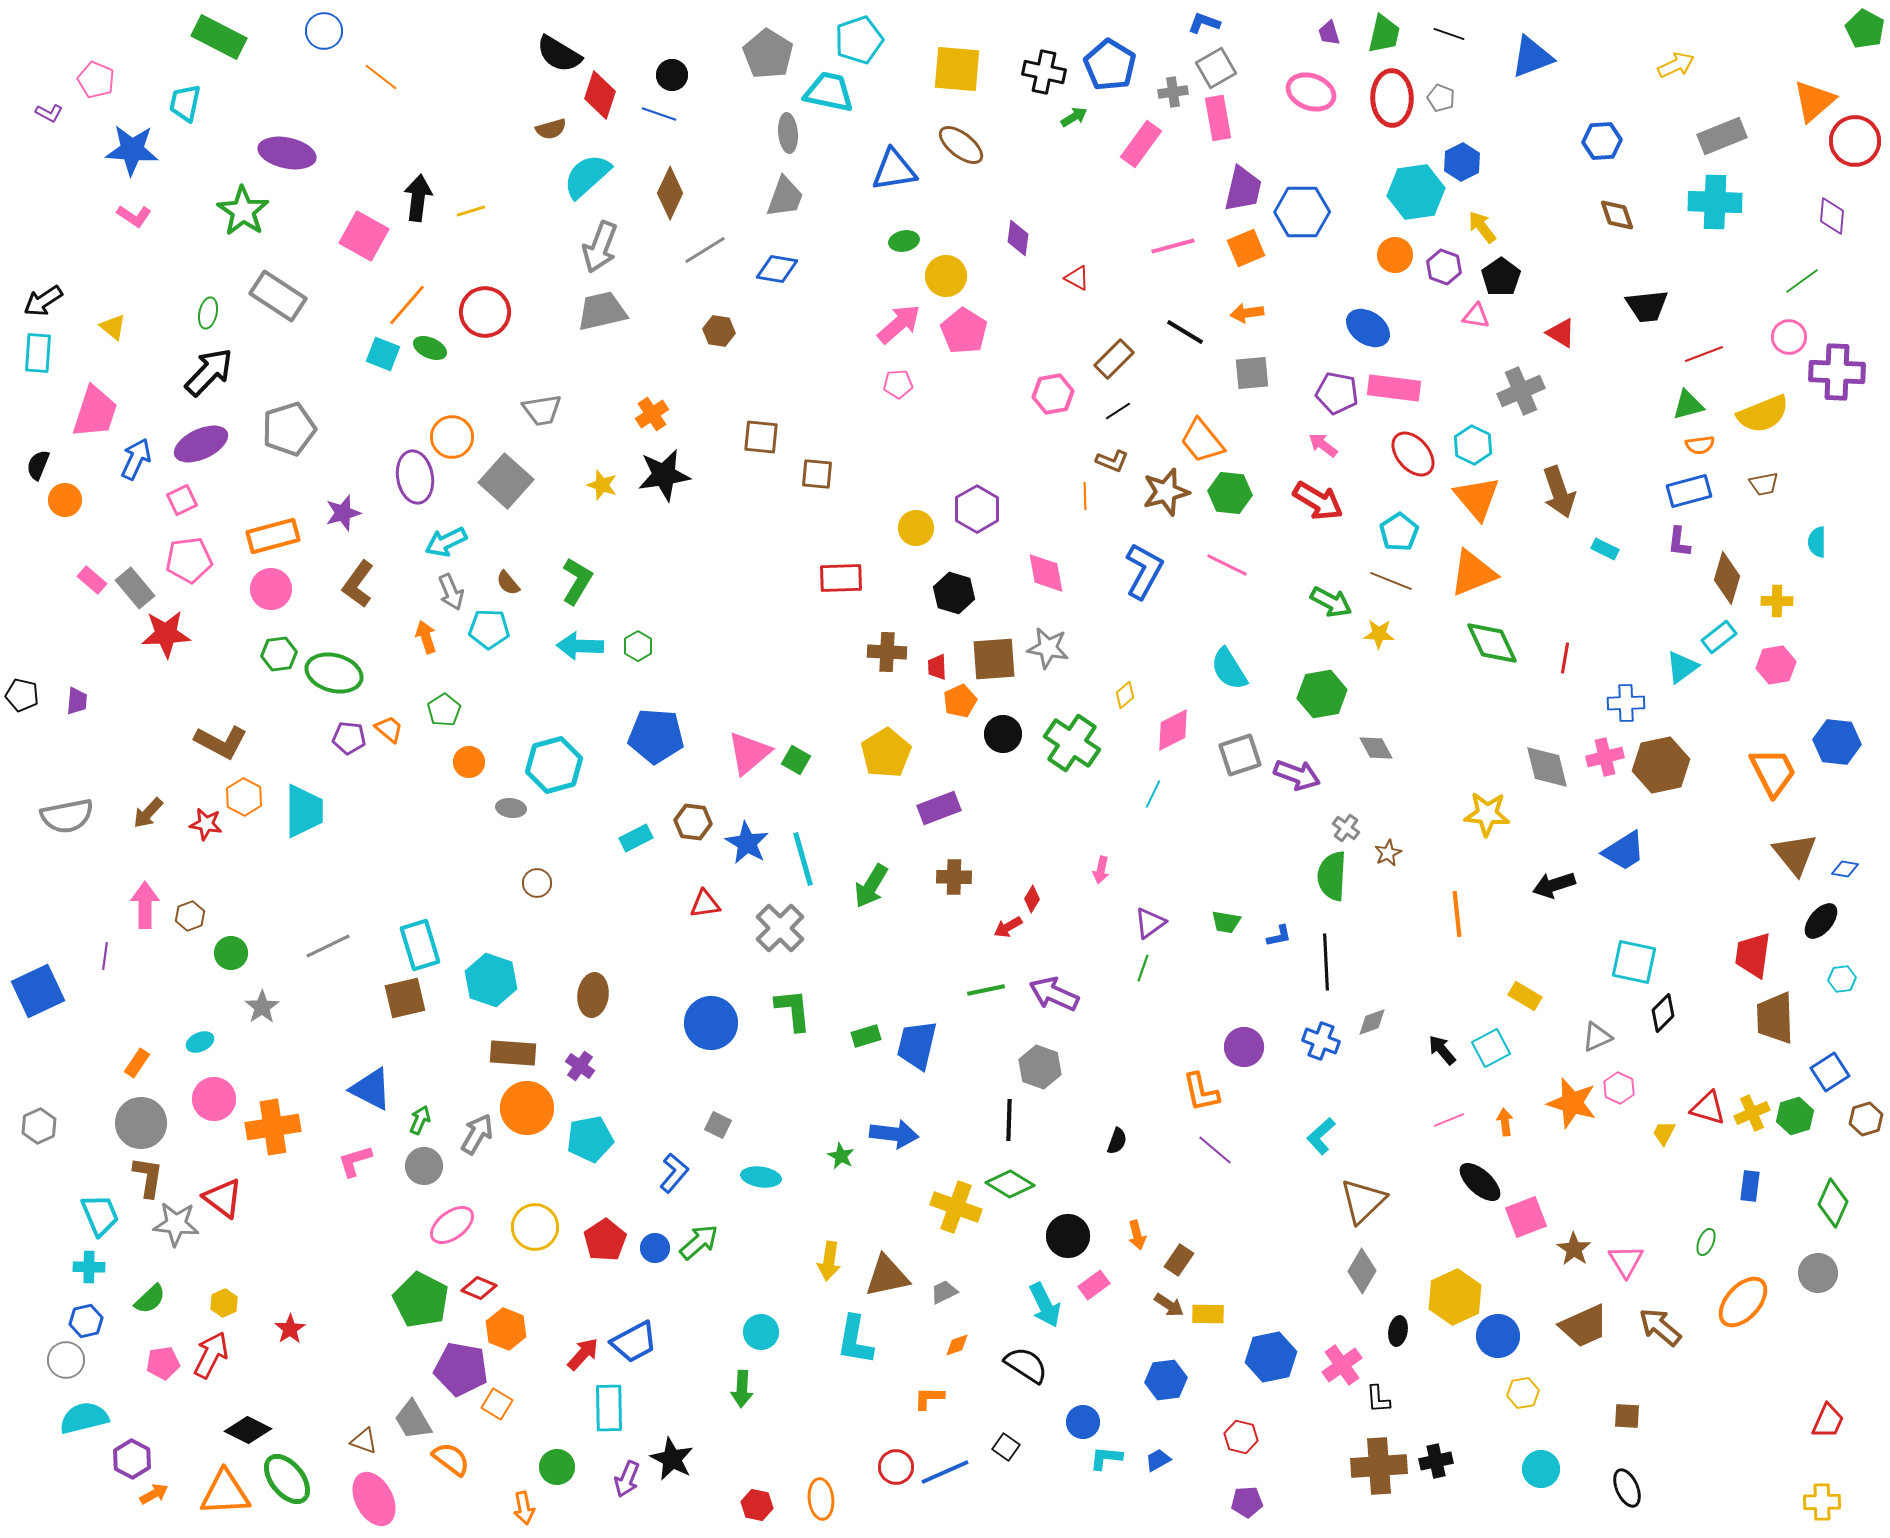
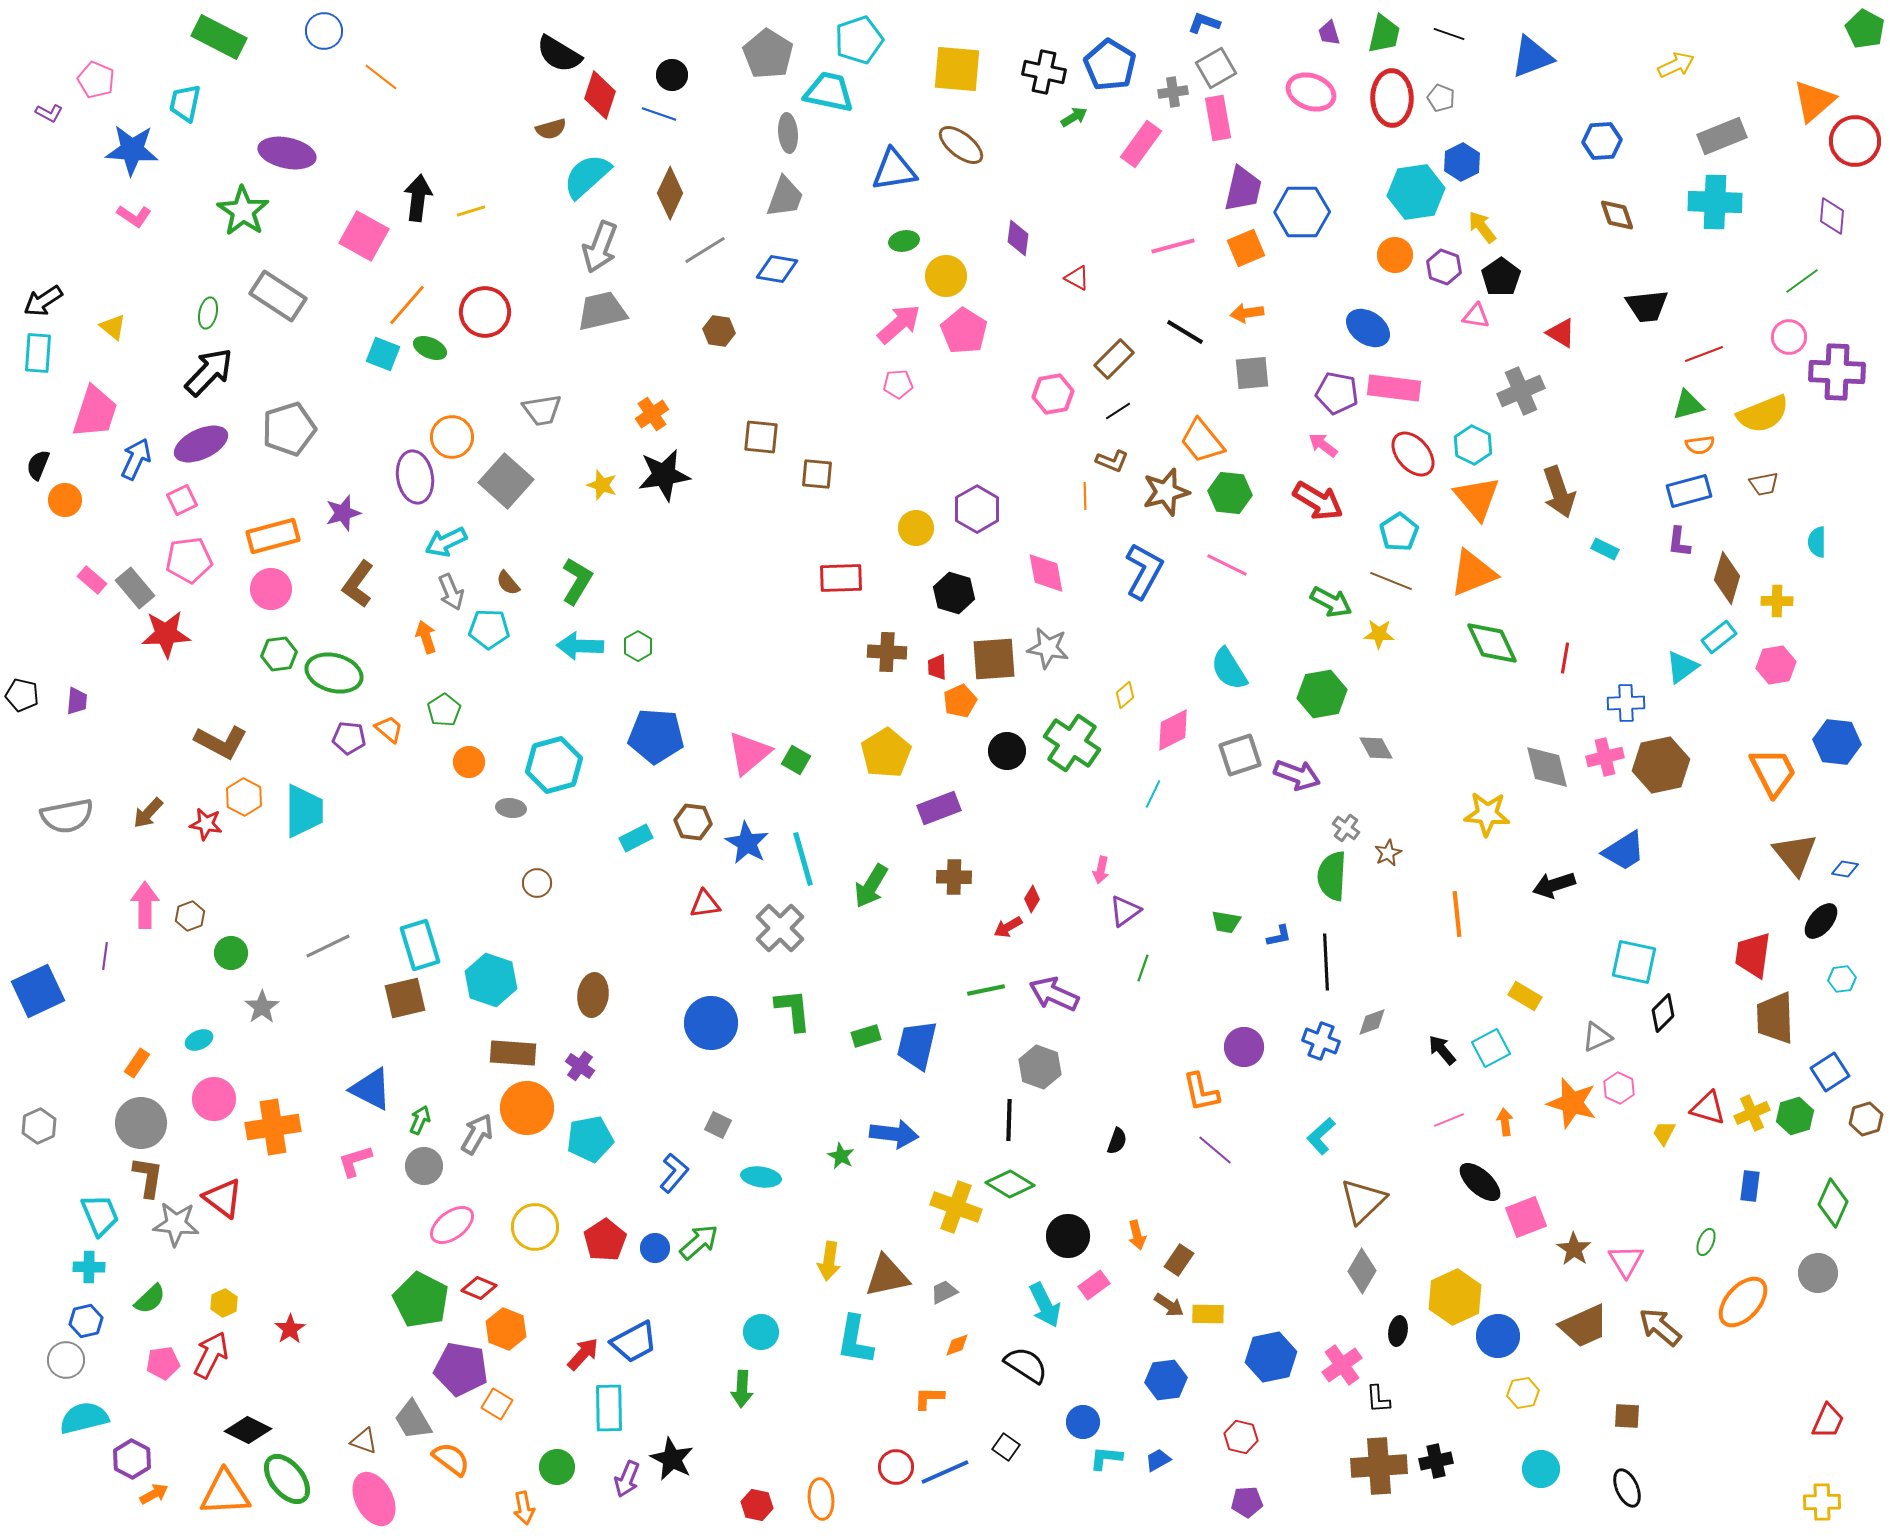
black circle at (1003, 734): moved 4 px right, 17 px down
purple triangle at (1150, 923): moved 25 px left, 12 px up
cyan ellipse at (200, 1042): moved 1 px left, 2 px up
